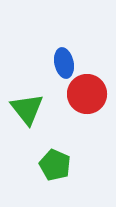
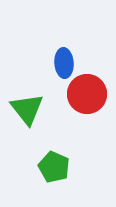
blue ellipse: rotated 8 degrees clockwise
green pentagon: moved 1 px left, 2 px down
